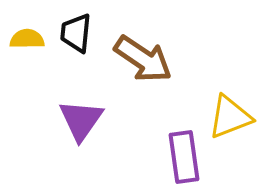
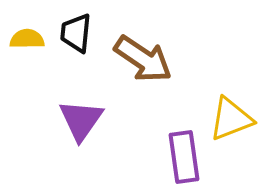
yellow triangle: moved 1 px right, 2 px down
